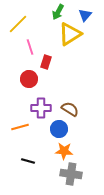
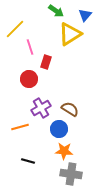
green arrow: moved 2 px left, 1 px up; rotated 84 degrees counterclockwise
yellow line: moved 3 px left, 5 px down
purple cross: rotated 30 degrees counterclockwise
